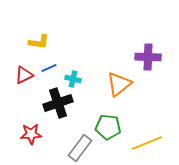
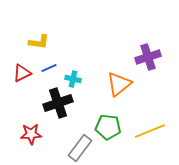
purple cross: rotated 20 degrees counterclockwise
red triangle: moved 2 px left, 2 px up
yellow line: moved 3 px right, 12 px up
